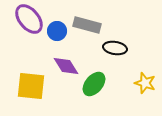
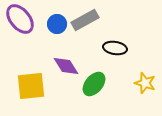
purple ellipse: moved 9 px left
gray rectangle: moved 2 px left, 5 px up; rotated 44 degrees counterclockwise
blue circle: moved 7 px up
yellow square: rotated 12 degrees counterclockwise
